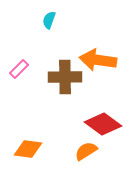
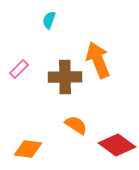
orange arrow: rotated 60 degrees clockwise
red diamond: moved 14 px right, 21 px down
orange semicircle: moved 10 px left, 26 px up; rotated 65 degrees clockwise
